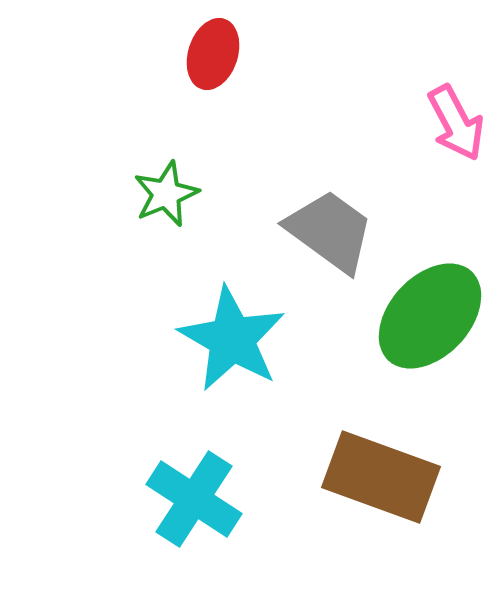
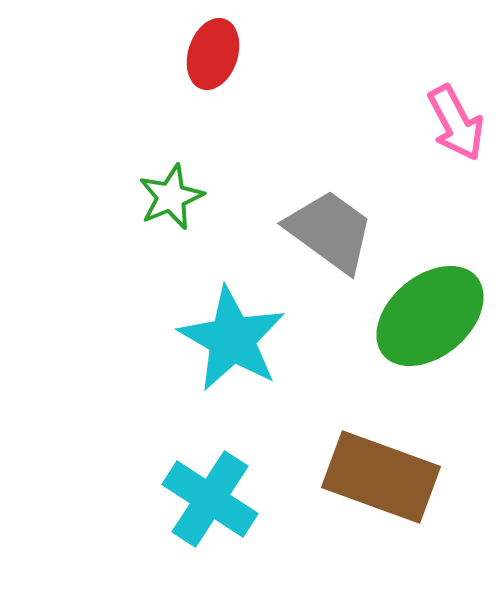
green star: moved 5 px right, 3 px down
green ellipse: rotated 7 degrees clockwise
cyan cross: moved 16 px right
